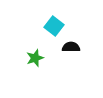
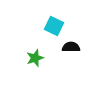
cyan square: rotated 12 degrees counterclockwise
